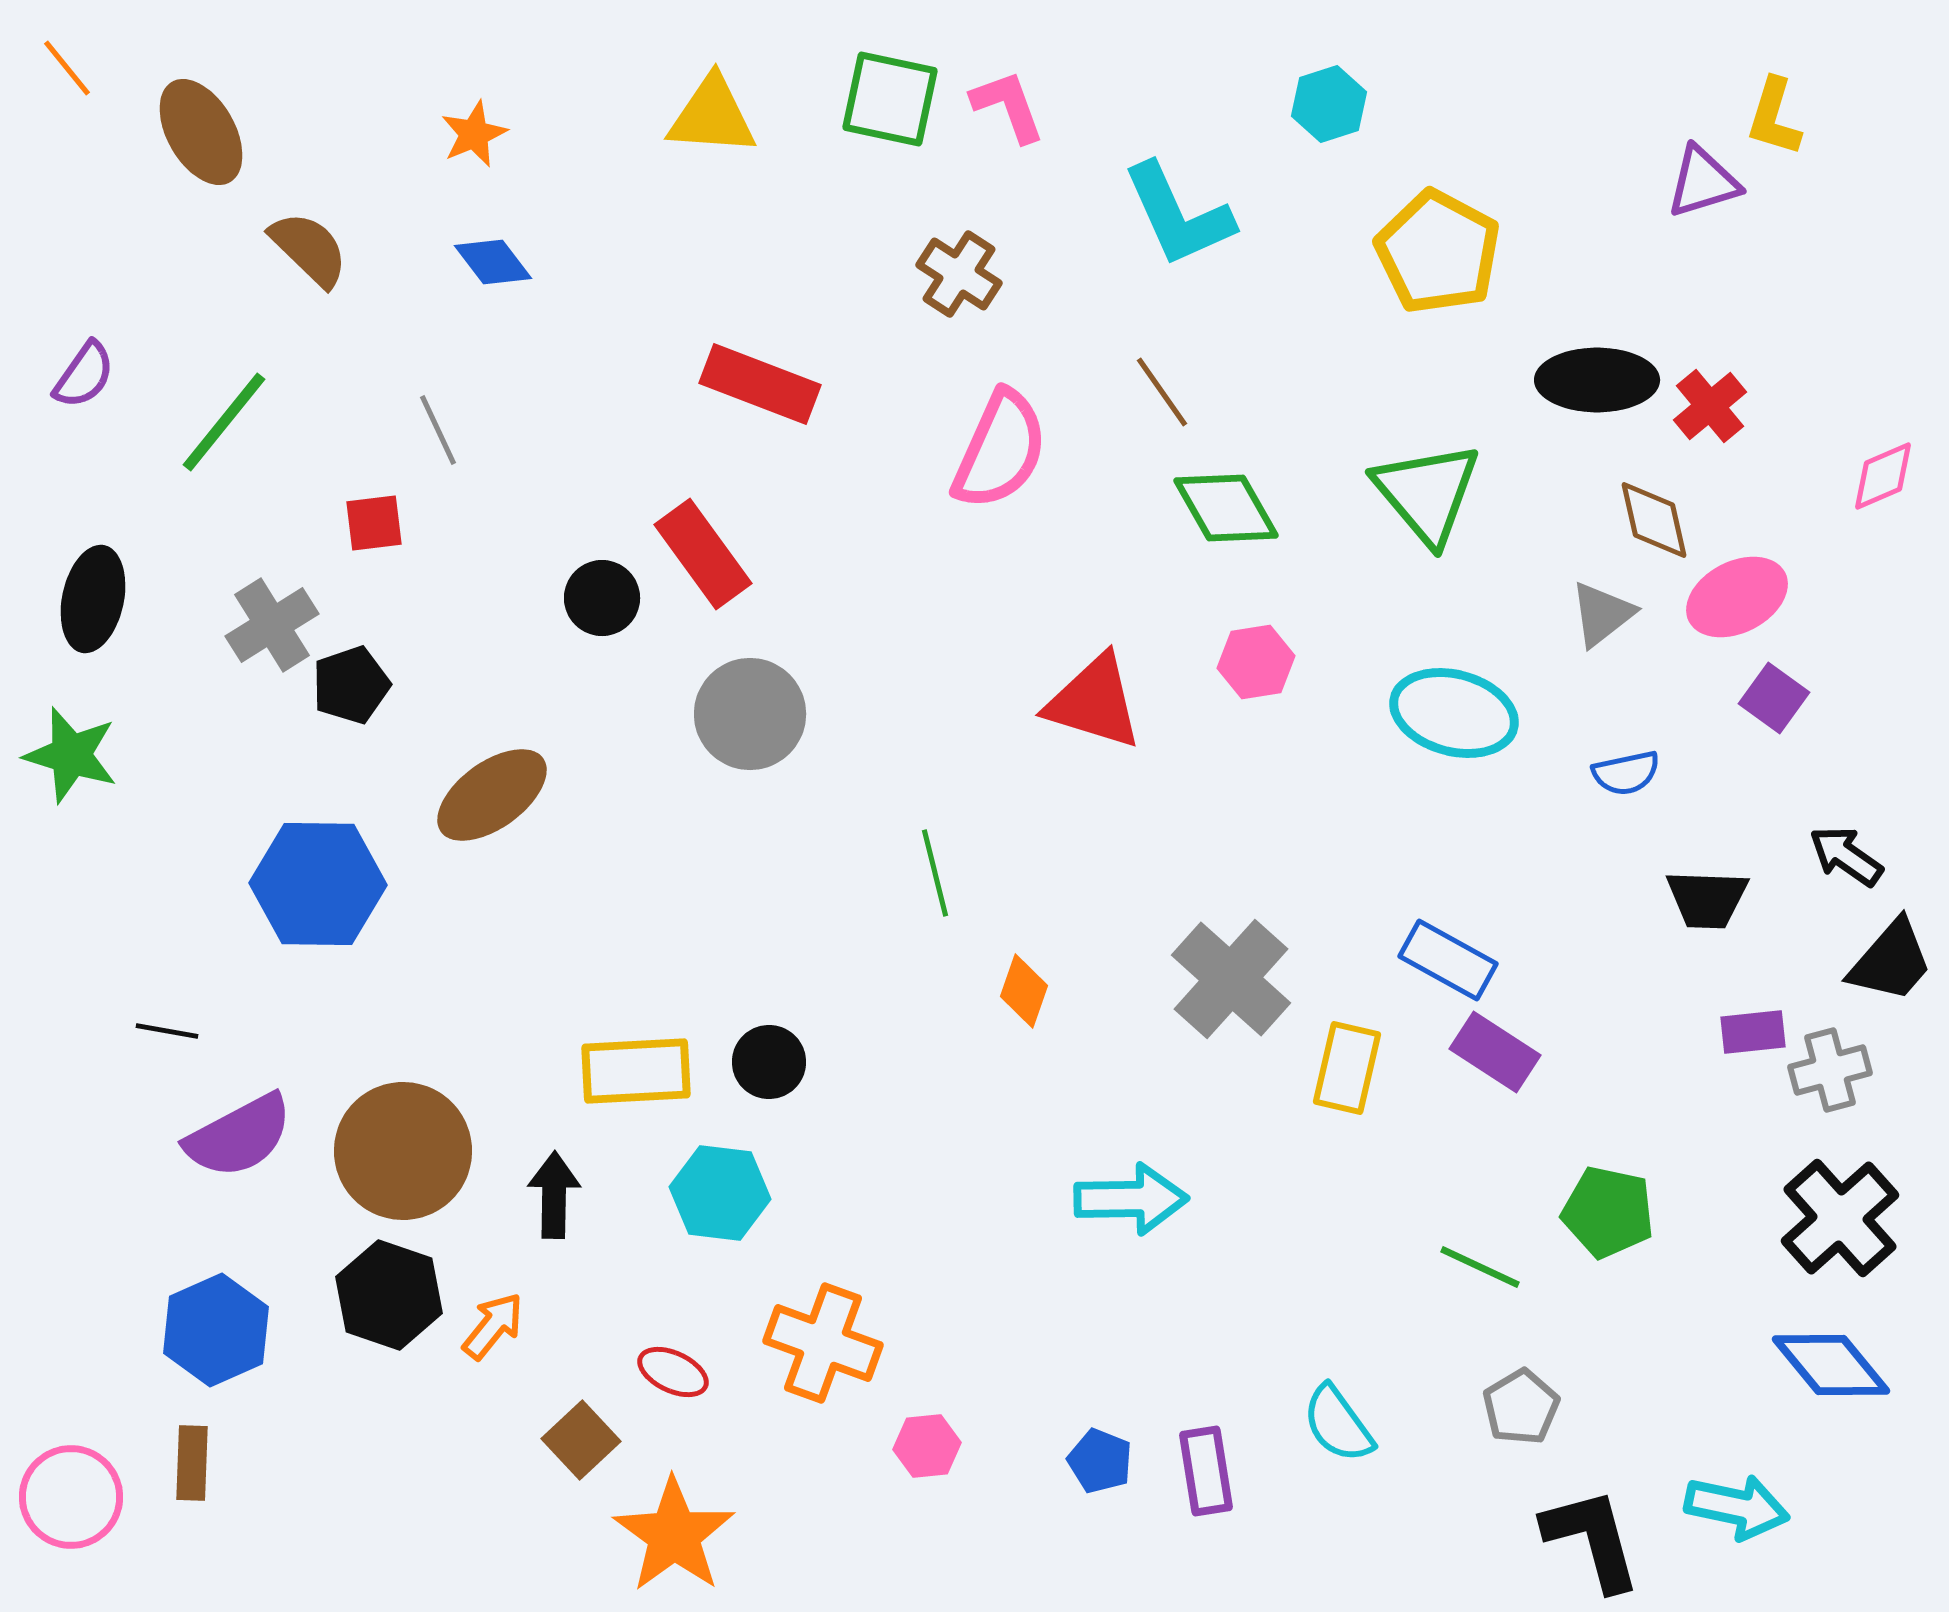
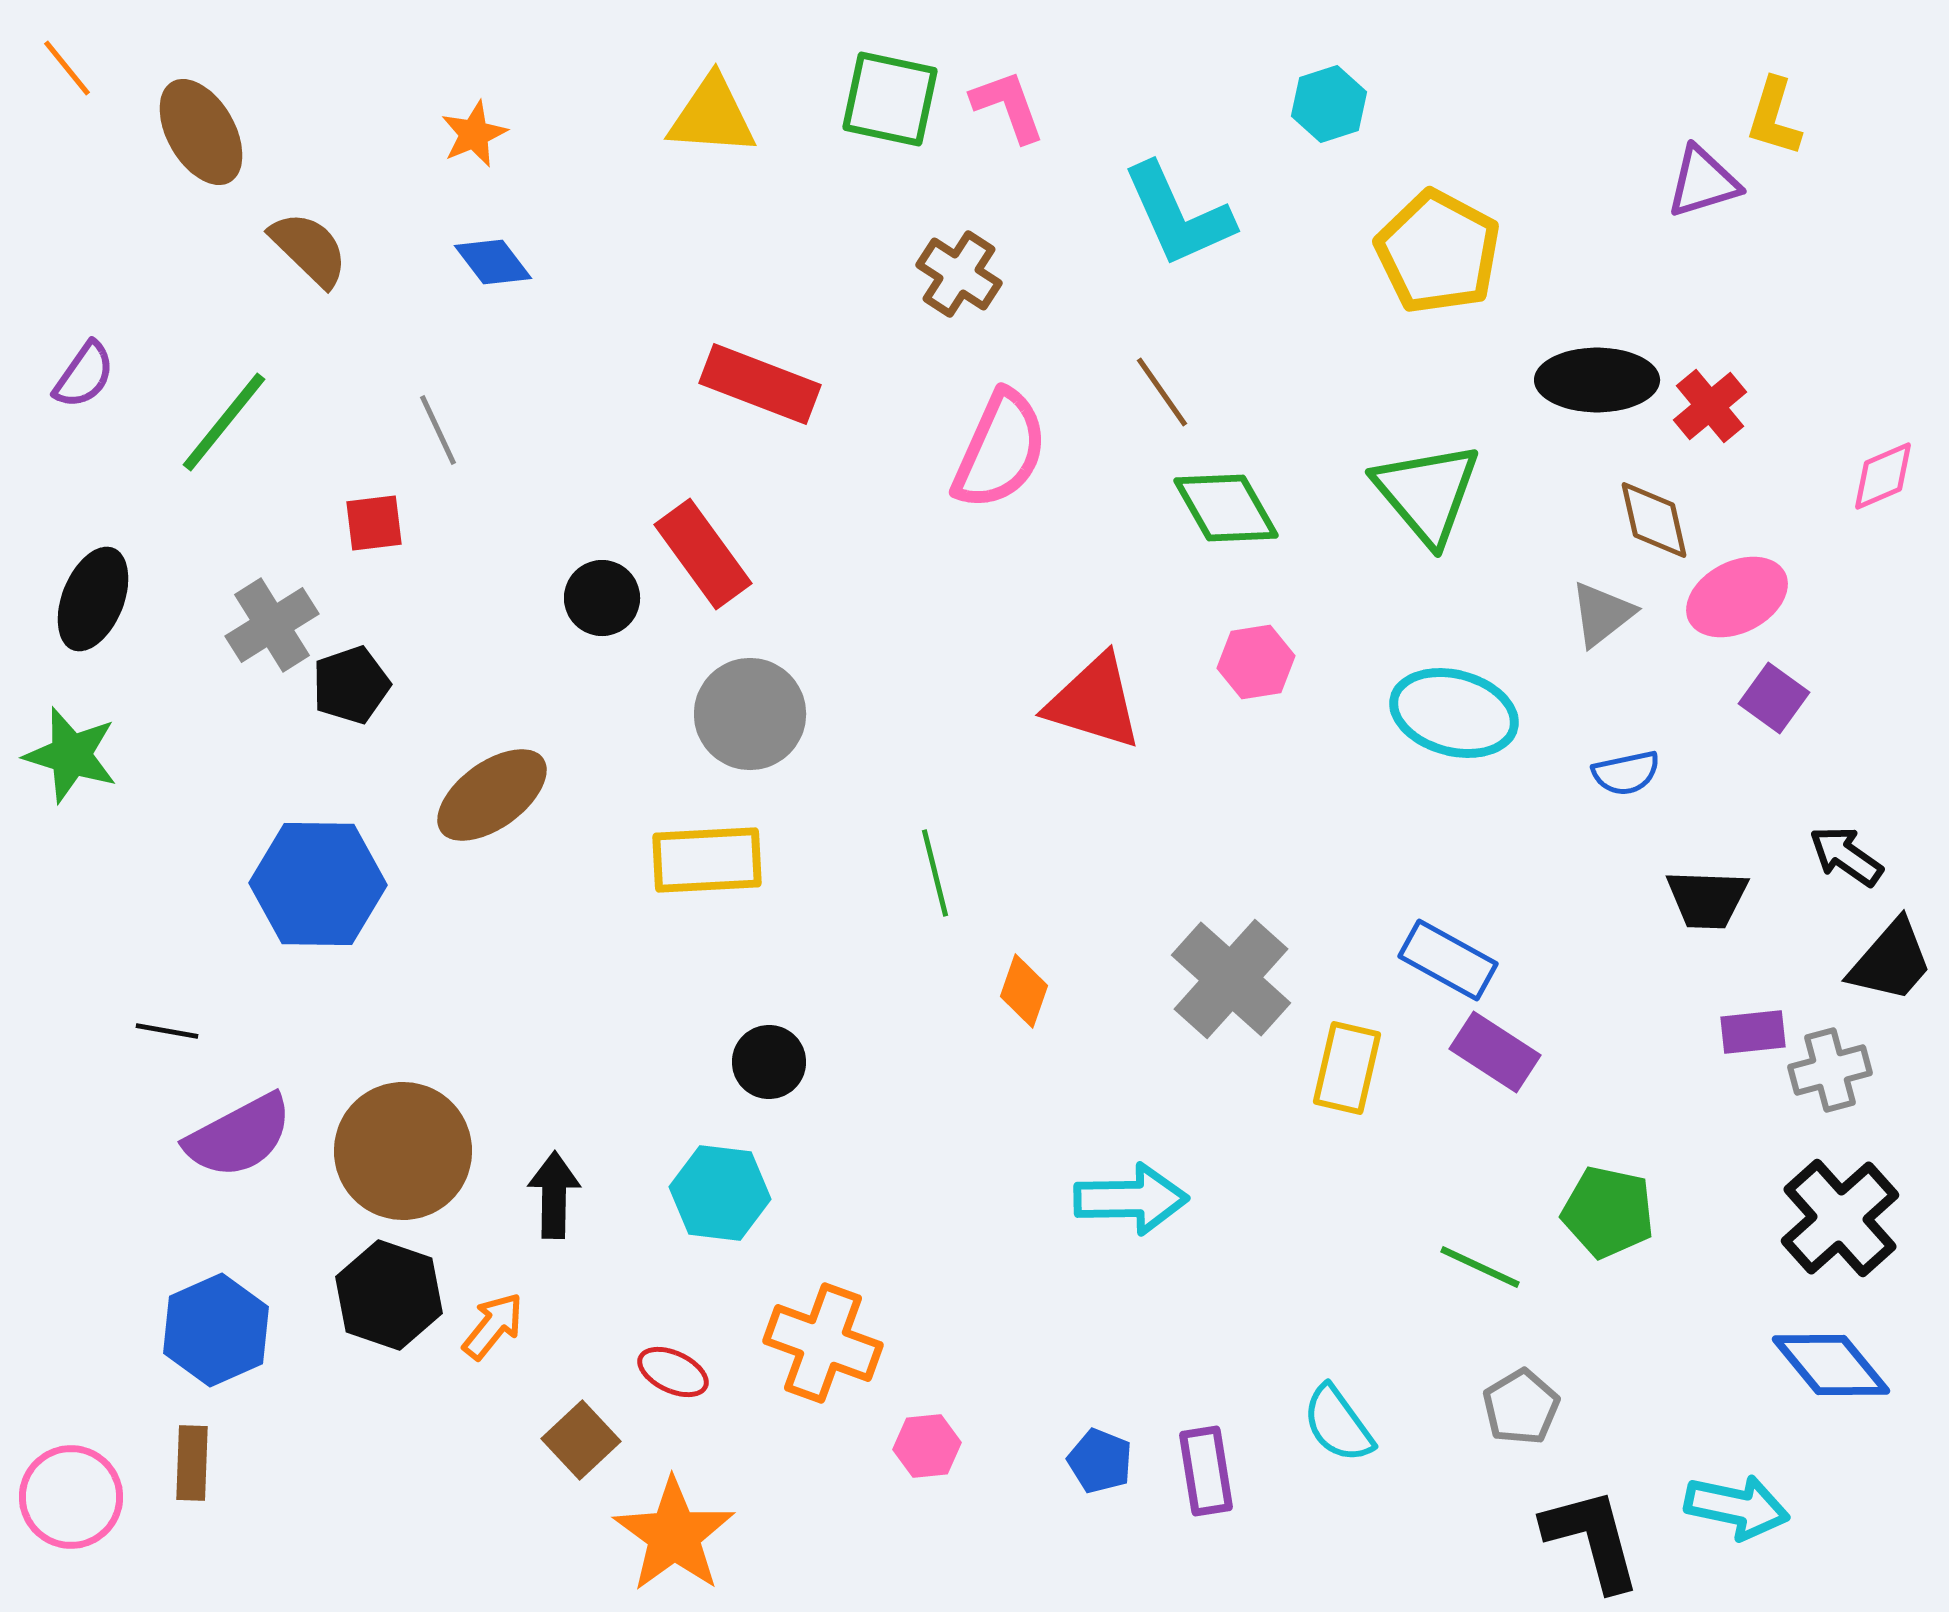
black ellipse at (93, 599): rotated 10 degrees clockwise
yellow rectangle at (636, 1071): moved 71 px right, 211 px up
